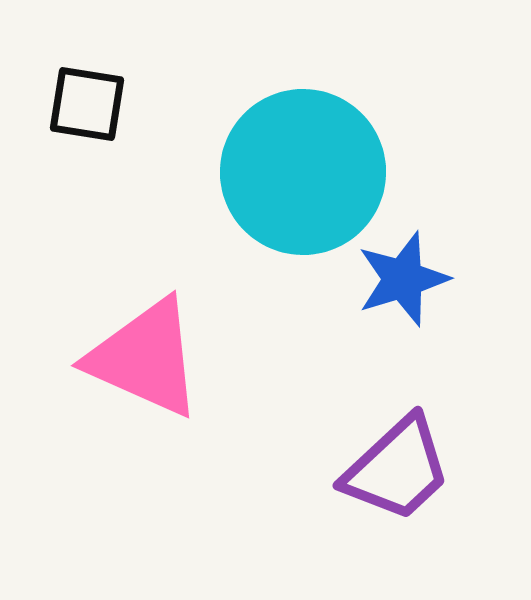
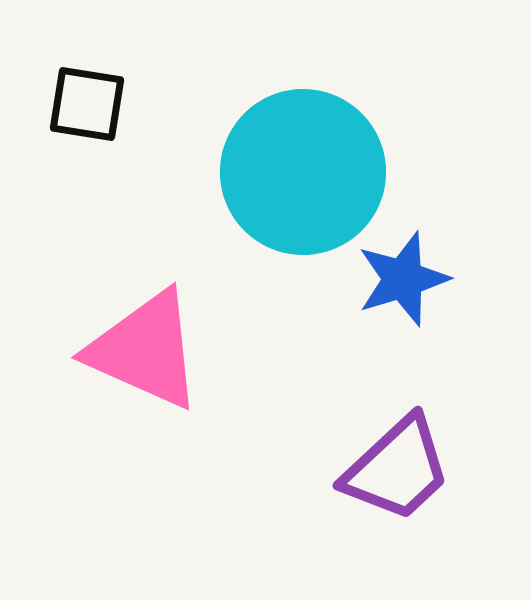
pink triangle: moved 8 px up
